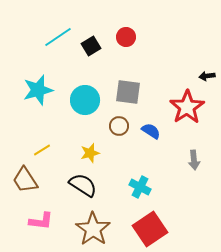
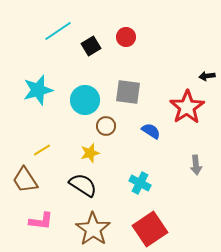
cyan line: moved 6 px up
brown circle: moved 13 px left
gray arrow: moved 2 px right, 5 px down
cyan cross: moved 4 px up
